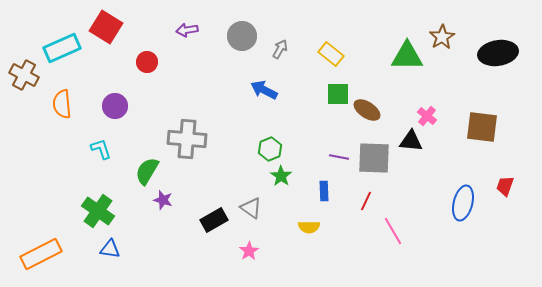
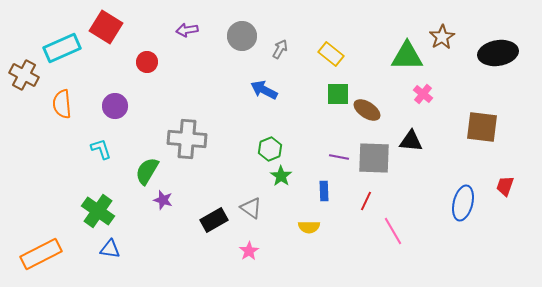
pink cross: moved 4 px left, 22 px up
